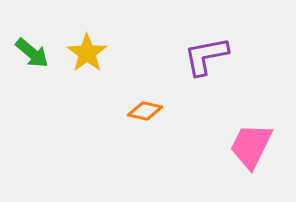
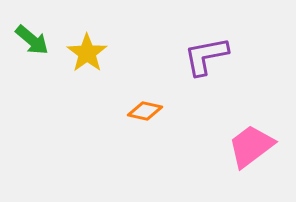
green arrow: moved 13 px up
pink trapezoid: rotated 27 degrees clockwise
